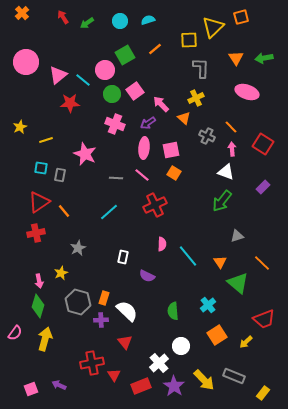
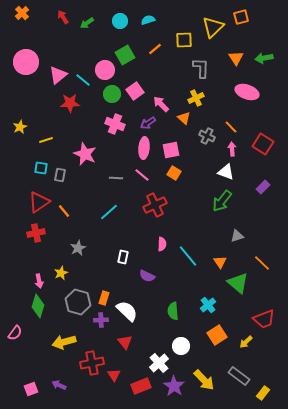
yellow square at (189, 40): moved 5 px left
yellow arrow at (45, 339): moved 19 px right, 3 px down; rotated 120 degrees counterclockwise
gray rectangle at (234, 376): moved 5 px right; rotated 15 degrees clockwise
